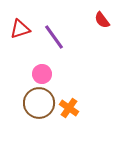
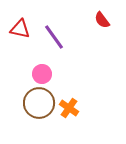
red triangle: rotated 30 degrees clockwise
